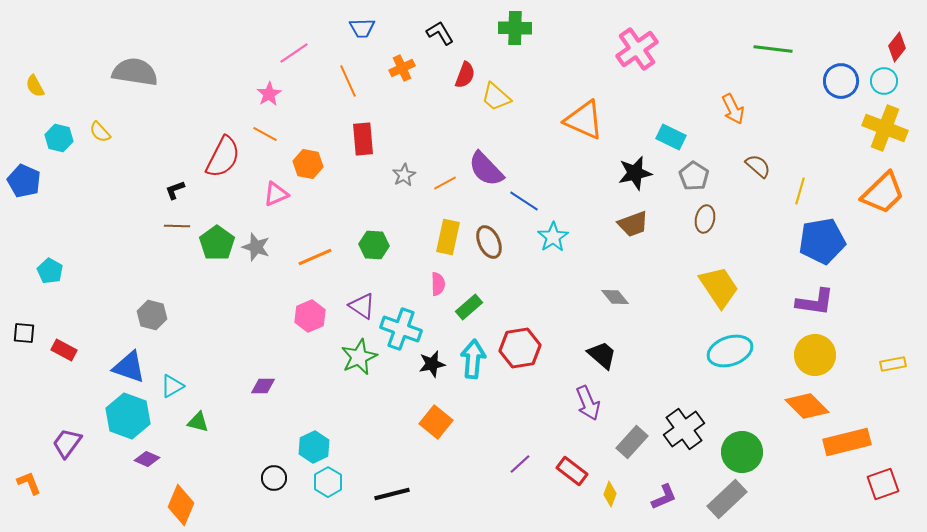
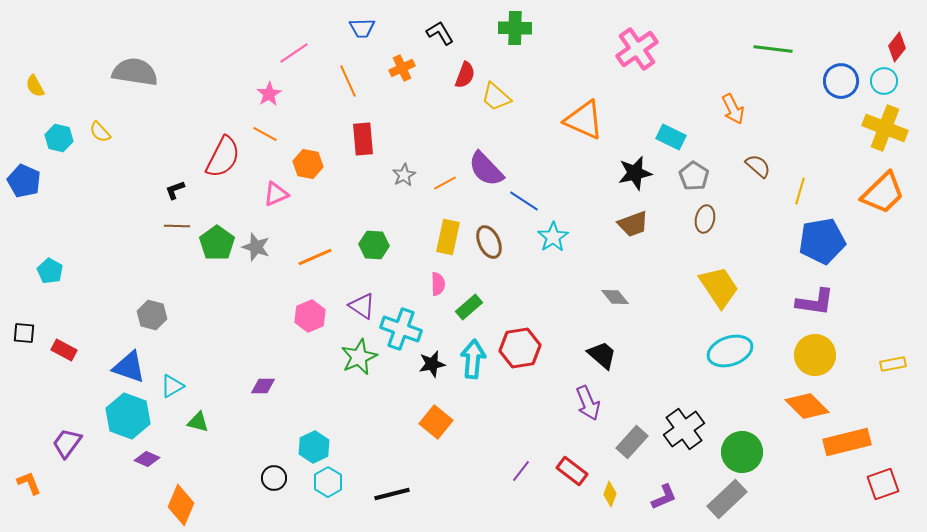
purple line at (520, 464): moved 1 px right, 7 px down; rotated 10 degrees counterclockwise
